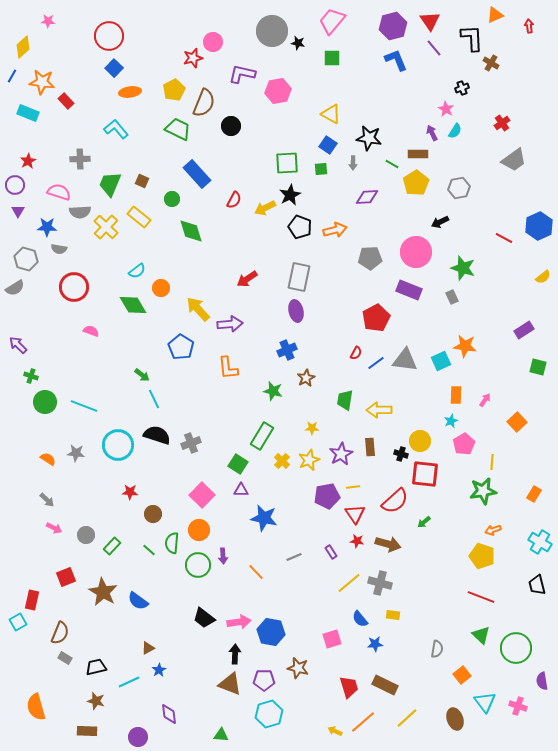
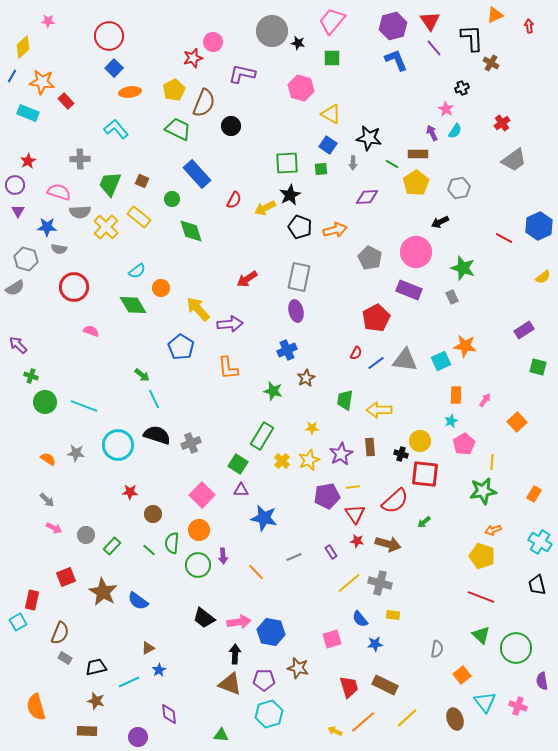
pink hexagon at (278, 91): moved 23 px right, 3 px up; rotated 25 degrees clockwise
gray pentagon at (370, 258): rotated 30 degrees clockwise
